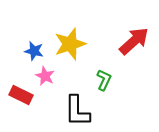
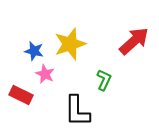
pink star: moved 2 px up
